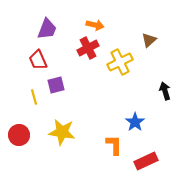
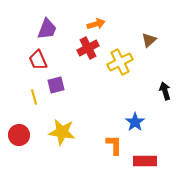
orange arrow: moved 1 px right, 1 px up; rotated 30 degrees counterclockwise
red rectangle: moved 1 px left; rotated 25 degrees clockwise
